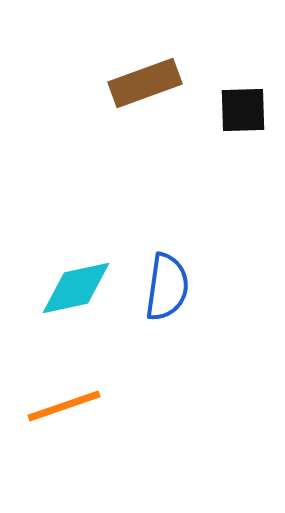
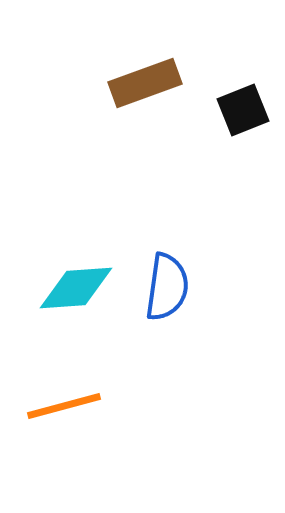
black square: rotated 20 degrees counterclockwise
cyan diamond: rotated 8 degrees clockwise
orange line: rotated 4 degrees clockwise
